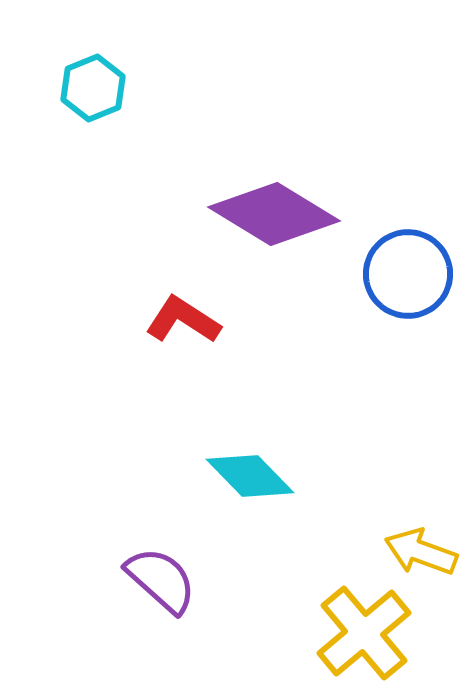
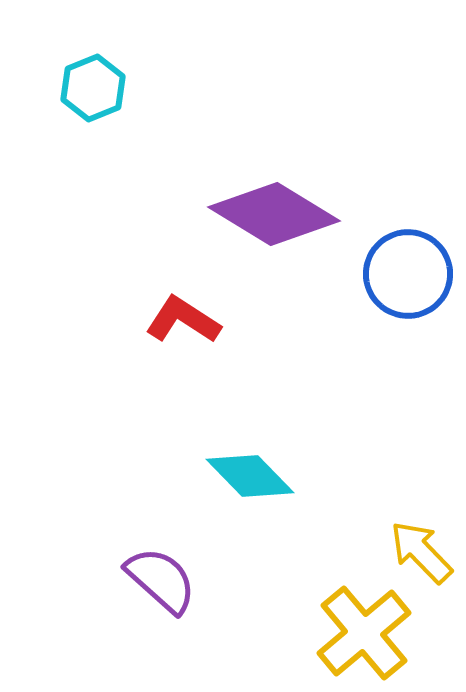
yellow arrow: rotated 26 degrees clockwise
